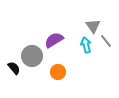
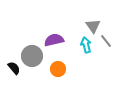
purple semicircle: rotated 18 degrees clockwise
orange circle: moved 3 px up
